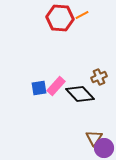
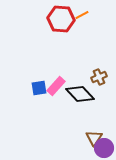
red hexagon: moved 1 px right, 1 px down
